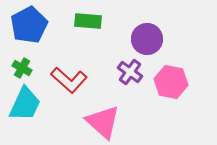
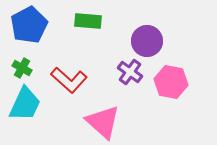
purple circle: moved 2 px down
